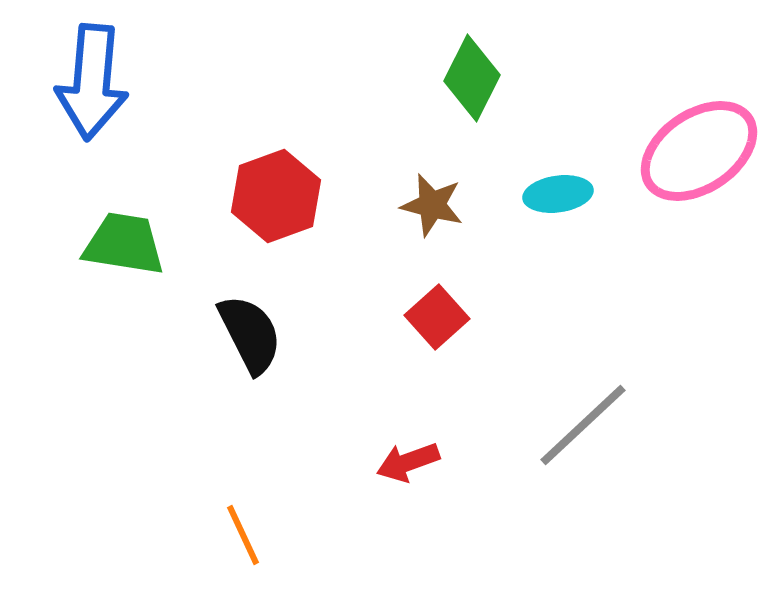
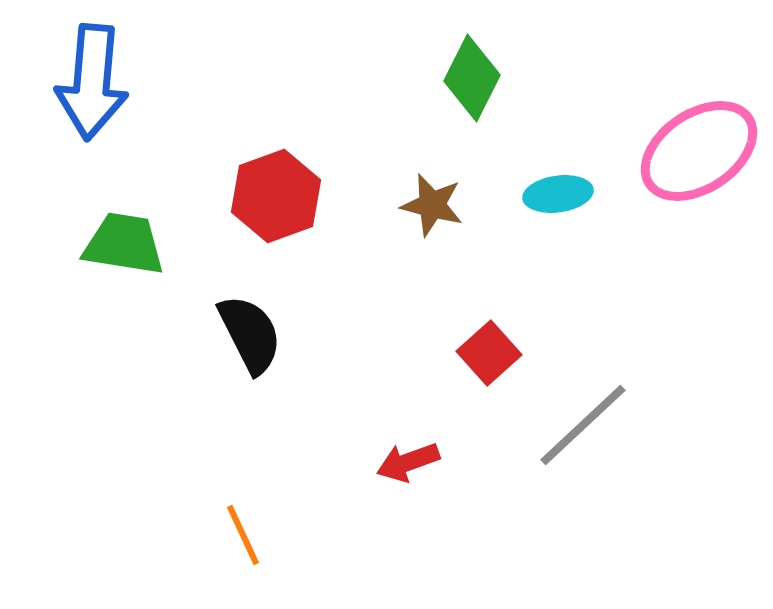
red square: moved 52 px right, 36 px down
